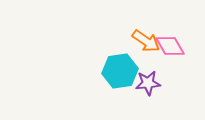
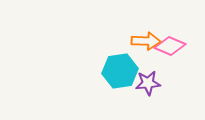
orange arrow: rotated 32 degrees counterclockwise
pink diamond: rotated 36 degrees counterclockwise
